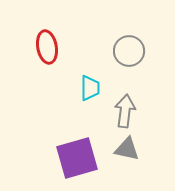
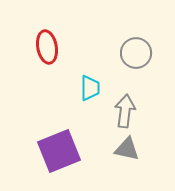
gray circle: moved 7 px right, 2 px down
purple square: moved 18 px left, 7 px up; rotated 6 degrees counterclockwise
